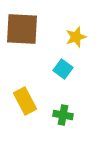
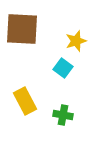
yellow star: moved 4 px down
cyan square: moved 1 px up
